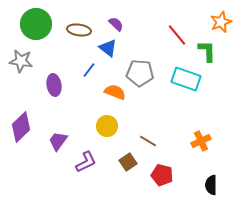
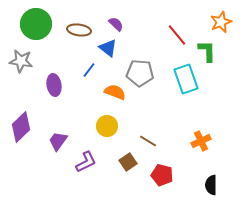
cyan rectangle: rotated 52 degrees clockwise
